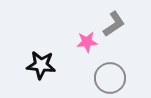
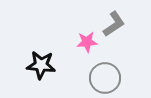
gray circle: moved 5 px left
